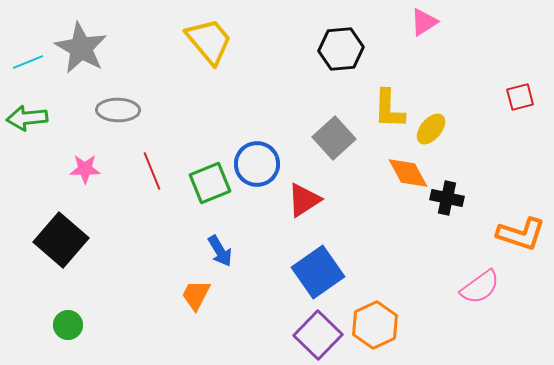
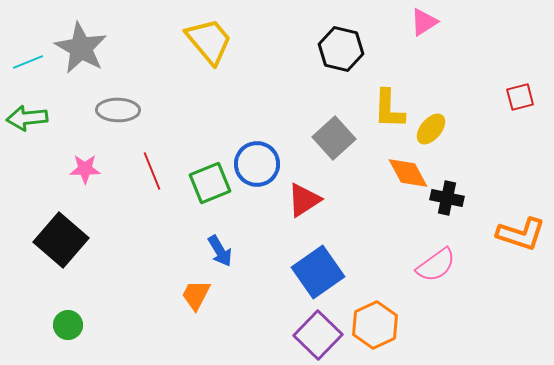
black hexagon: rotated 18 degrees clockwise
pink semicircle: moved 44 px left, 22 px up
